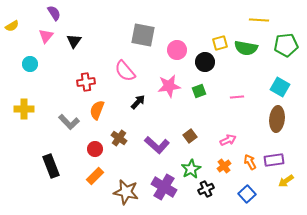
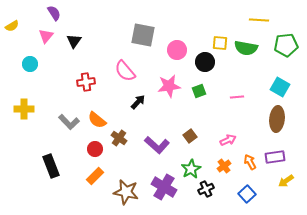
yellow square: rotated 21 degrees clockwise
orange semicircle: moved 10 px down; rotated 72 degrees counterclockwise
purple rectangle: moved 1 px right, 3 px up
